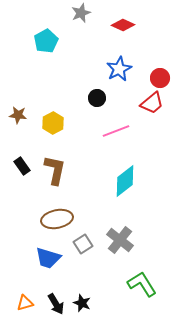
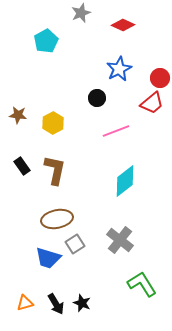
gray square: moved 8 px left
